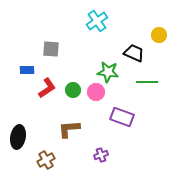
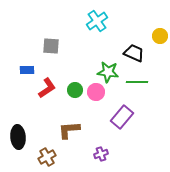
yellow circle: moved 1 px right, 1 px down
gray square: moved 3 px up
green line: moved 10 px left
green circle: moved 2 px right
purple rectangle: rotated 70 degrees counterclockwise
brown L-shape: moved 1 px down
black ellipse: rotated 15 degrees counterclockwise
purple cross: moved 1 px up
brown cross: moved 1 px right, 3 px up
